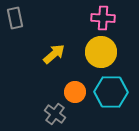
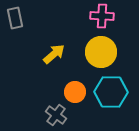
pink cross: moved 1 px left, 2 px up
gray cross: moved 1 px right, 1 px down
